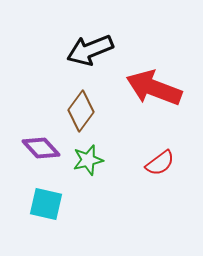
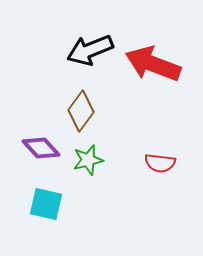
red arrow: moved 1 px left, 24 px up
red semicircle: rotated 44 degrees clockwise
